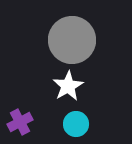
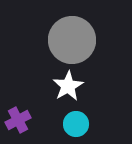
purple cross: moved 2 px left, 2 px up
